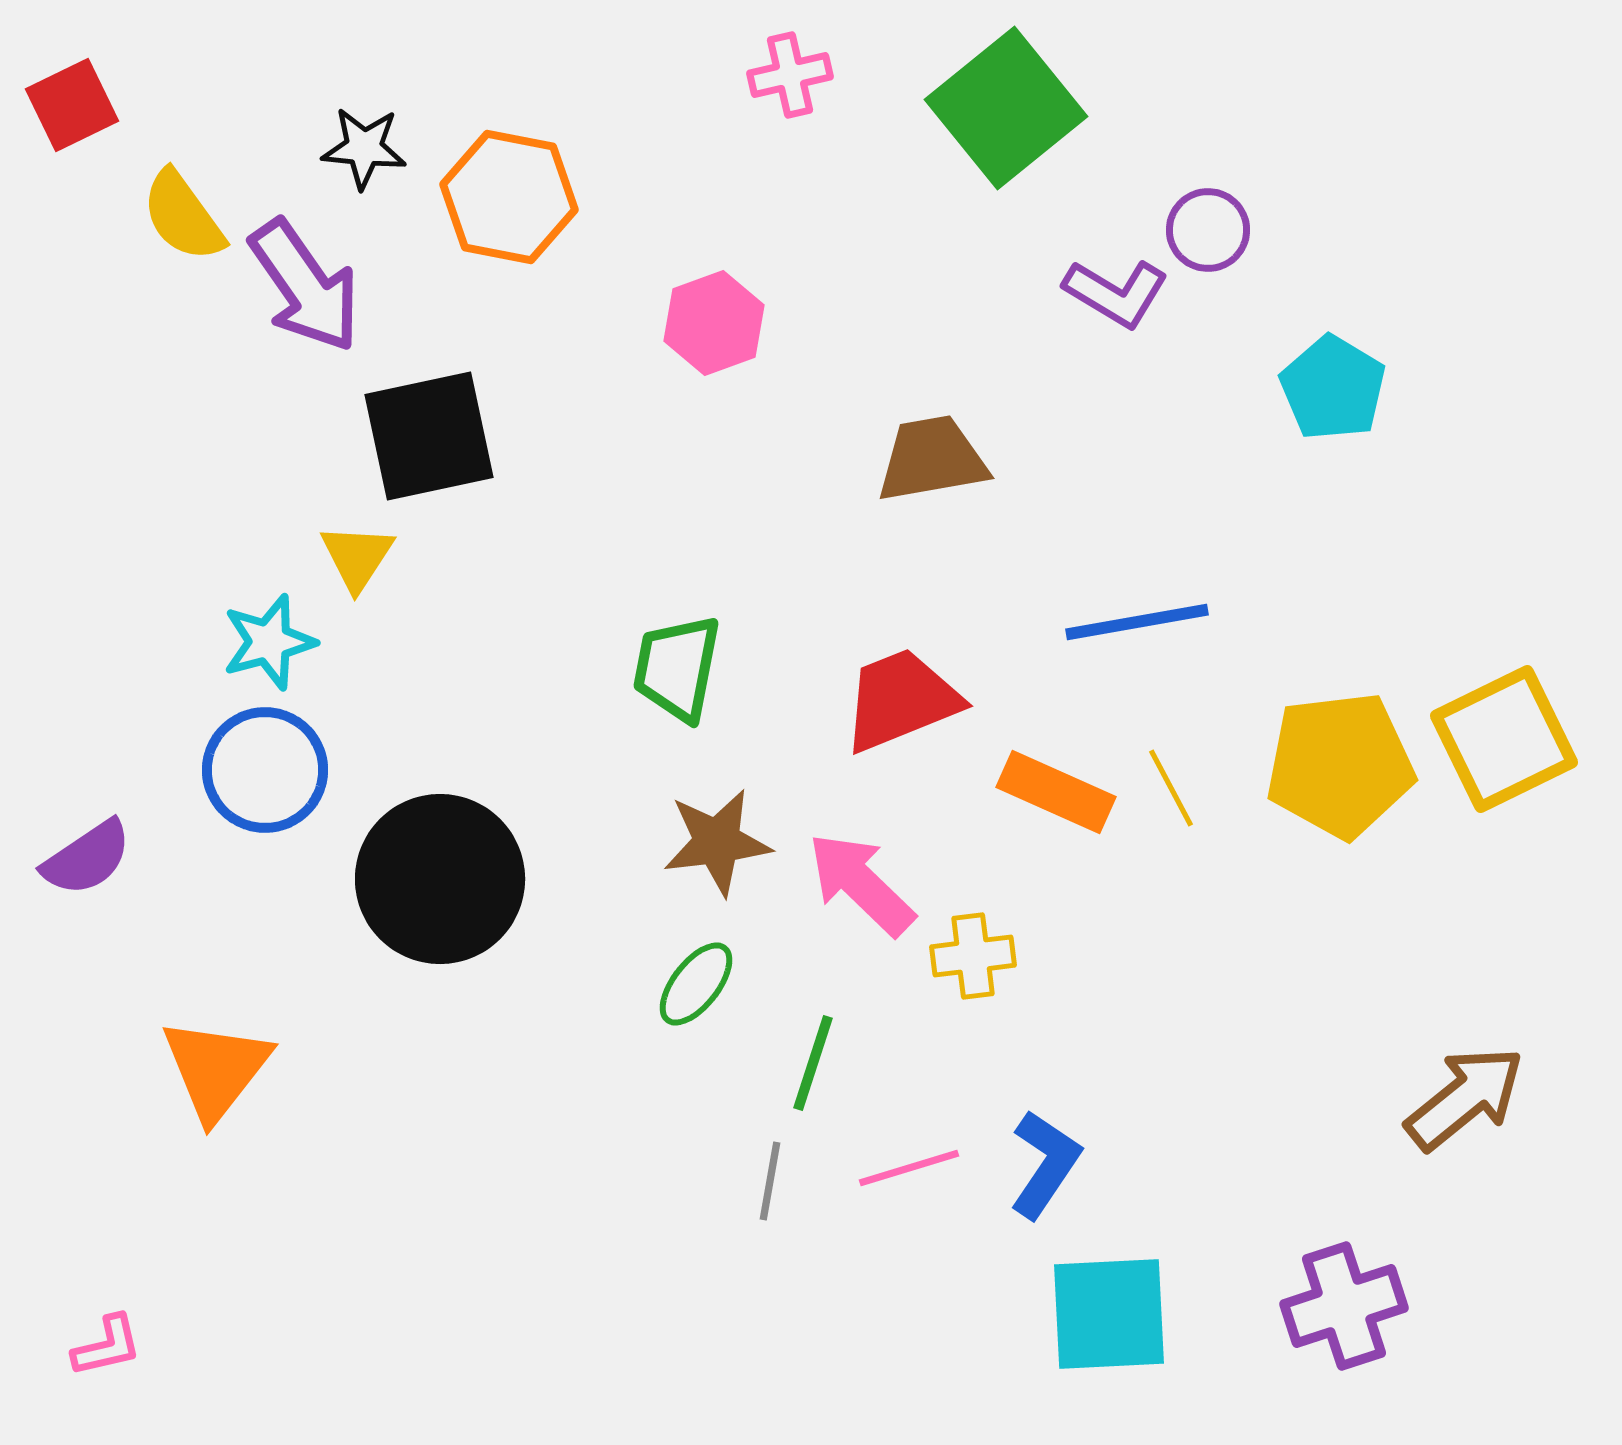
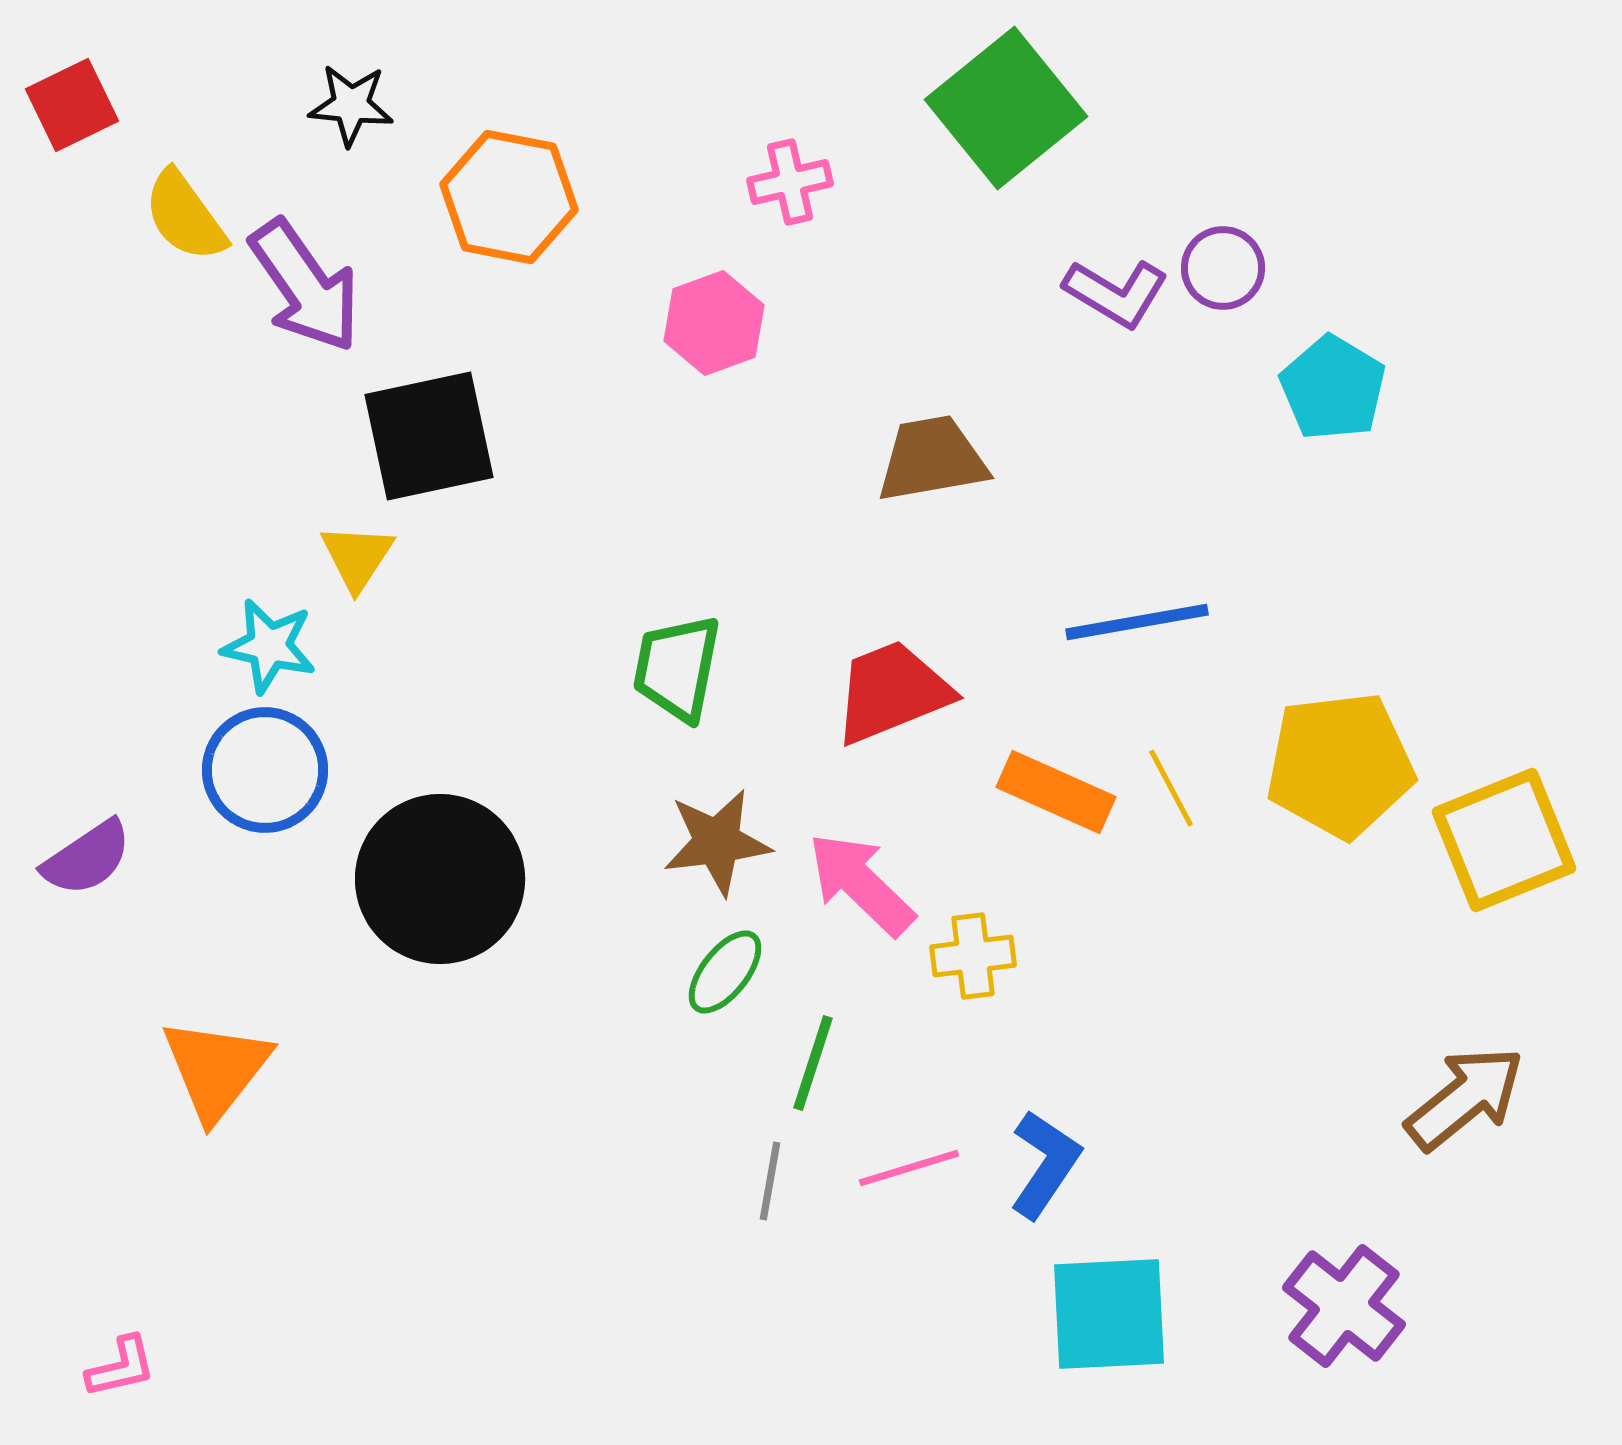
pink cross: moved 107 px down
black star: moved 13 px left, 43 px up
yellow semicircle: moved 2 px right
purple circle: moved 15 px right, 38 px down
cyan star: moved 4 px down; rotated 28 degrees clockwise
red trapezoid: moved 9 px left, 8 px up
yellow square: moved 101 px down; rotated 4 degrees clockwise
green ellipse: moved 29 px right, 12 px up
purple cross: rotated 34 degrees counterclockwise
pink L-shape: moved 14 px right, 21 px down
